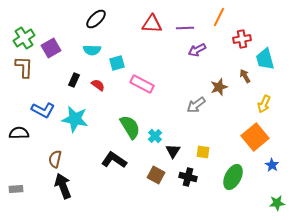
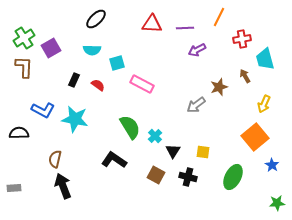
gray rectangle: moved 2 px left, 1 px up
